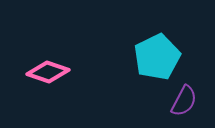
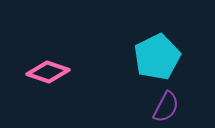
purple semicircle: moved 18 px left, 6 px down
